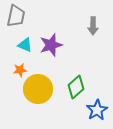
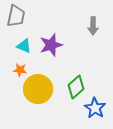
cyan triangle: moved 1 px left, 1 px down
orange star: rotated 16 degrees clockwise
blue star: moved 2 px left, 2 px up; rotated 10 degrees counterclockwise
